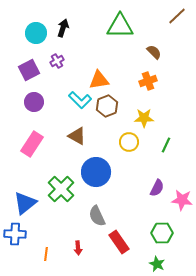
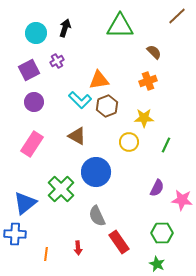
black arrow: moved 2 px right
